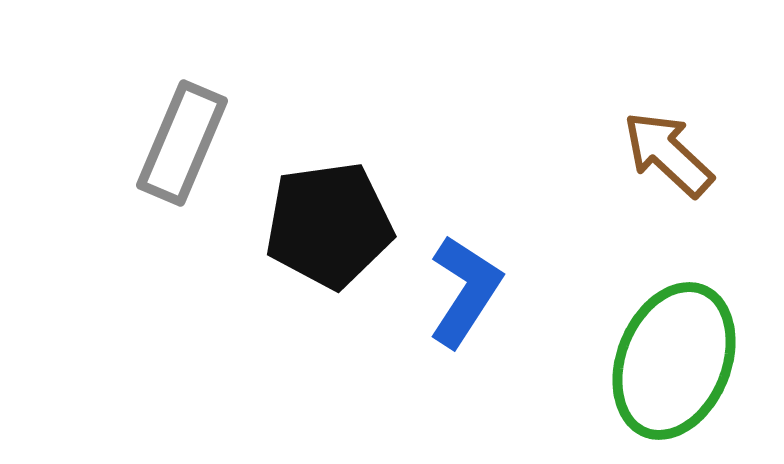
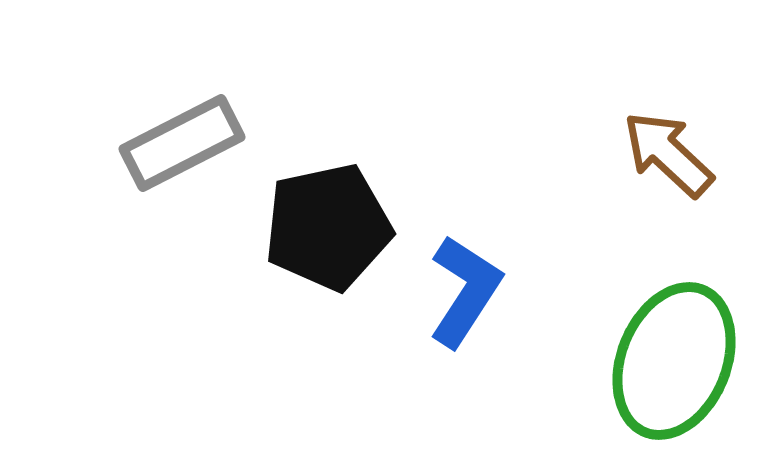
gray rectangle: rotated 40 degrees clockwise
black pentagon: moved 1 px left, 2 px down; rotated 4 degrees counterclockwise
